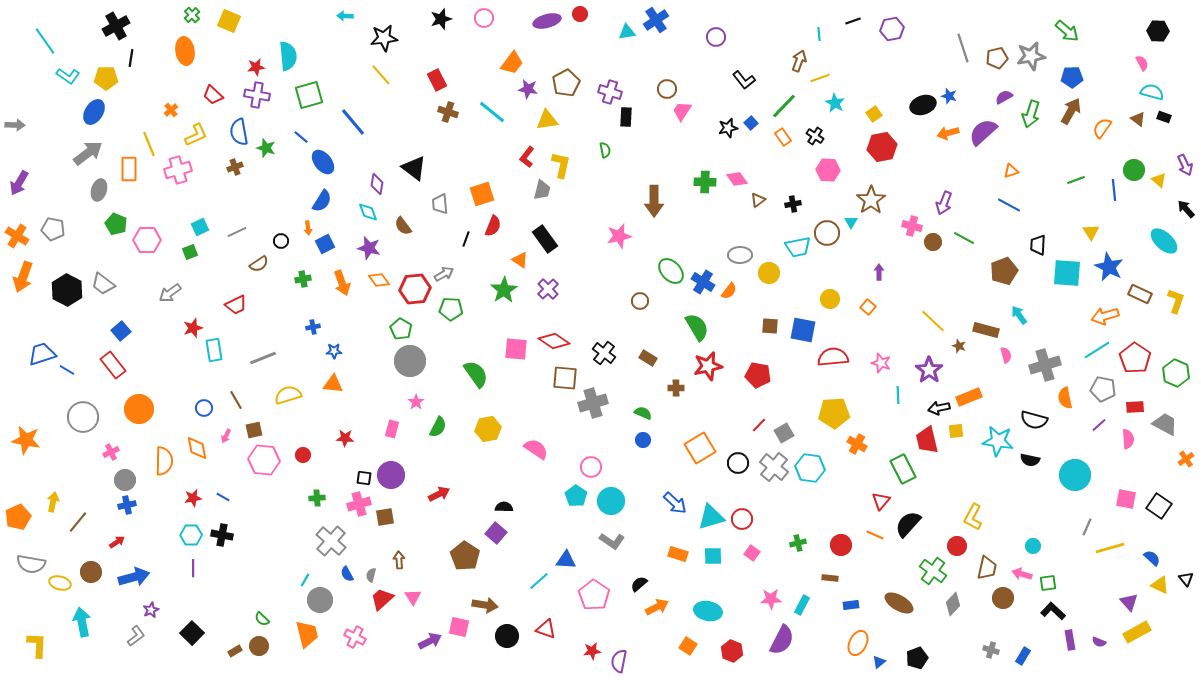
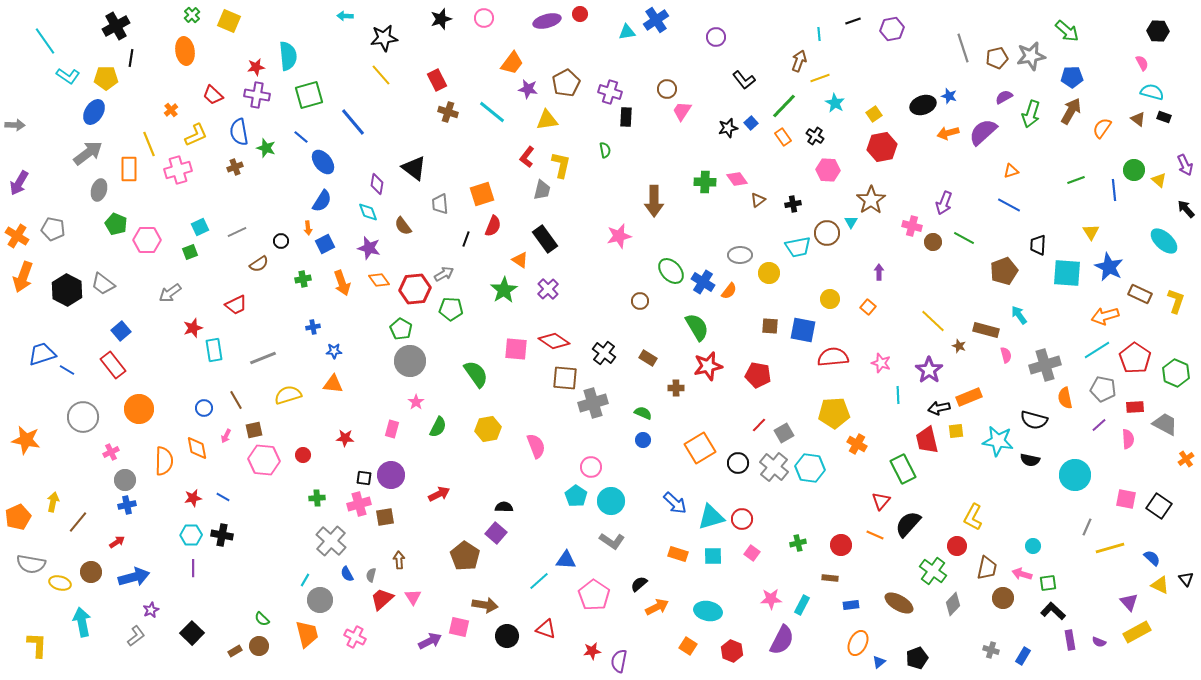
pink semicircle at (536, 449): moved 3 px up; rotated 35 degrees clockwise
